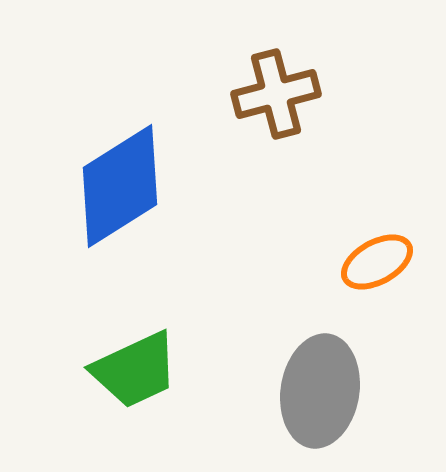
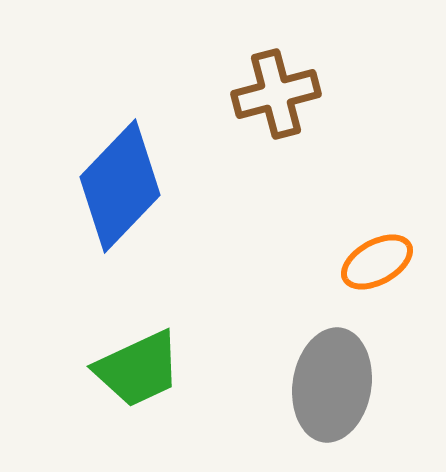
blue diamond: rotated 14 degrees counterclockwise
green trapezoid: moved 3 px right, 1 px up
gray ellipse: moved 12 px right, 6 px up
